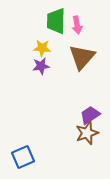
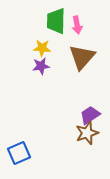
blue square: moved 4 px left, 4 px up
